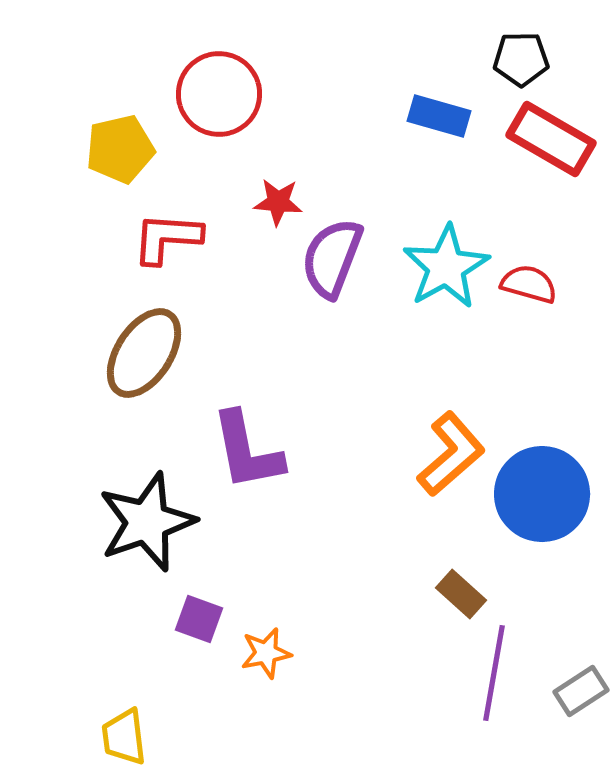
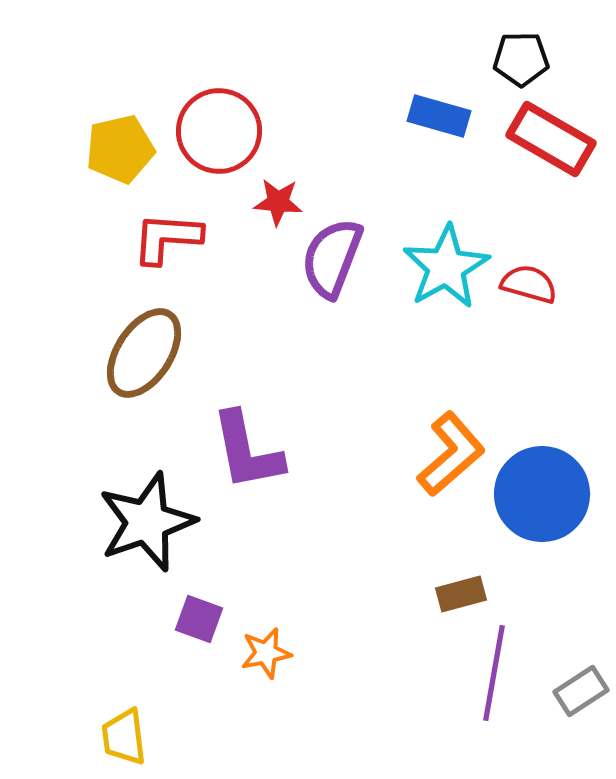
red circle: moved 37 px down
brown rectangle: rotated 57 degrees counterclockwise
